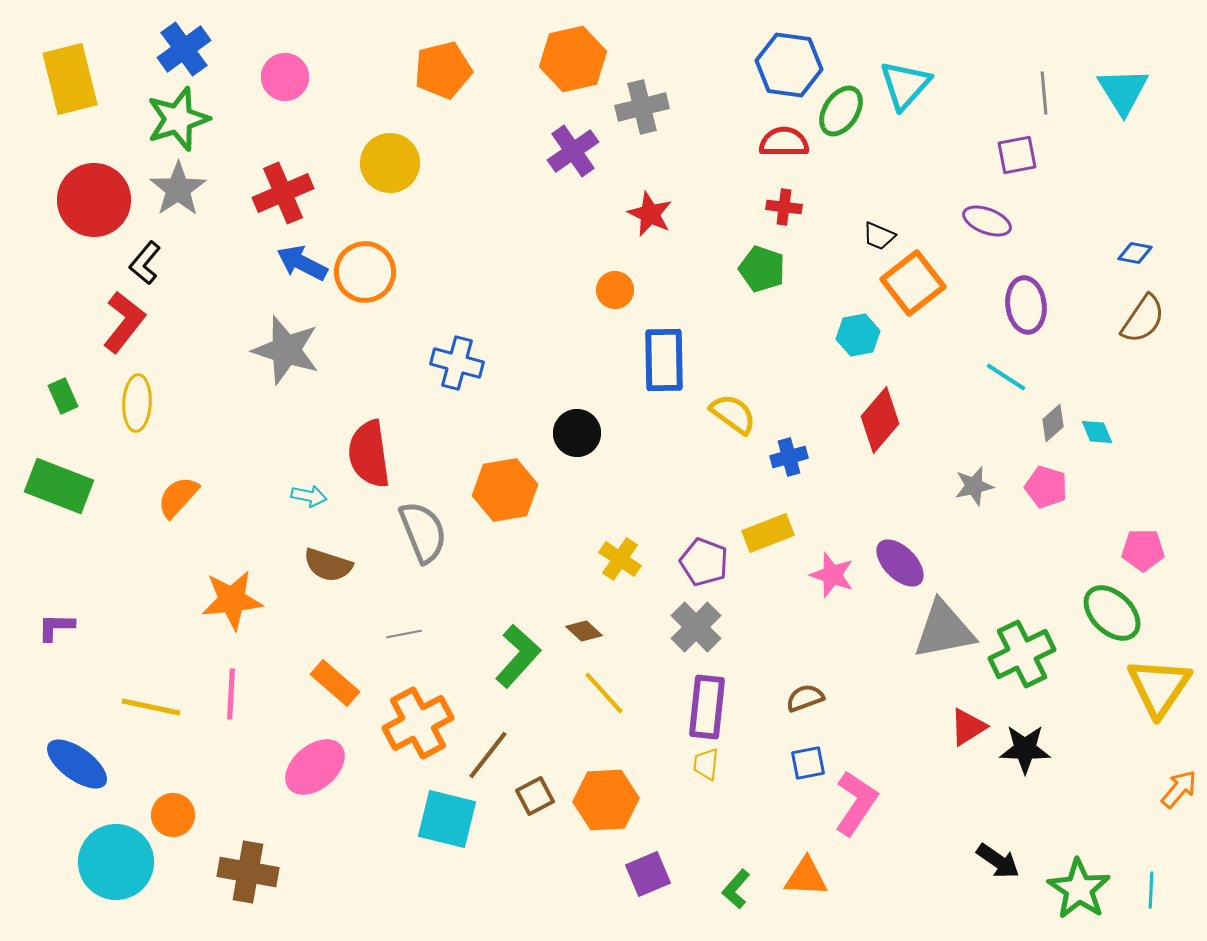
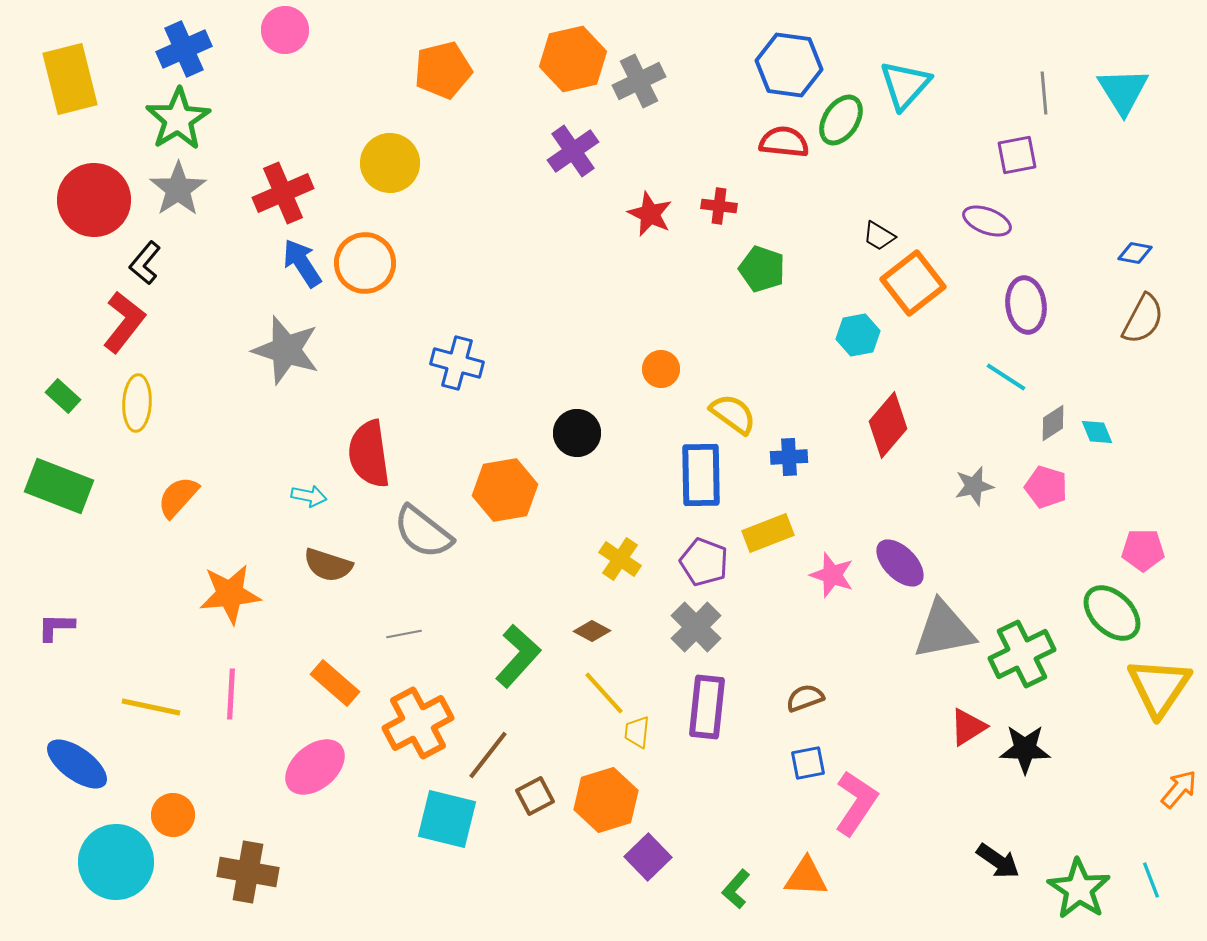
blue cross at (184, 49): rotated 12 degrees clockwise
pink circle at (285, 77): moved 47 px up
gray cross at (642, 107): moved 3 px left, 26 px up; rotated 12 degrees counterclockwise
green ellipse at (841, 111): moved 9 px down
green star at (178, 119): rotated 14 degrees counterclockwise
red semicircle at (784, 142): rotated 6 degrees clockwise
red cross at (784, 207): moved 65 px left, 1 px up
black trapezoid at (879, 236): rotated 8 degrees clockwise
blue arrow at (302, 263): rotated 30 degrees clockwise
orange circle at (365, 272): moved 9 px up
orange circle at (615, 290): moved 46 px right, 79 px down
brown semicircle at (1143, 319): rotated 6 degrees counterclockwise
blue rectangle at (664, 360): moved 37 px right, 115 px down
green rectangle at (63, 396): rotated 24 degrees counterclockwise
red diamond at (880, 420): moved 8 px right, 5 px down
gray diamond at (1053, 423): rotated 9 degrees clockwise
blue cross at (789, 457): rotated 12 degrees clockwise
gray semicircle at (423, 532): rotated 150 degrees clockwise
orange star at (232, 600): moved 2 px left, 6 px up
brown diamond at (584, 631): moved 8 px right; rotated 15 degrees counterclockwise
yellow trapezoid at (706, 764): moved 69 px left, 32 px up
orange hexagon at (606, 800): rotated 14 degrees counterclockwise
purple square at (648, 874): moved 17 px up; rotated 21 degrees counterclockwise
cyan line at (1151, 890): moved 10 px up; rotated 24 degrees counterclockwise
